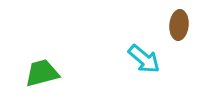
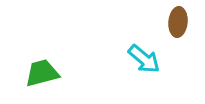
brown ellipse: moved 1 px left, 3 px up
